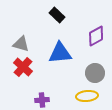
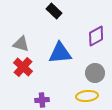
black rectangle: moved 3 px left, 4 px up
